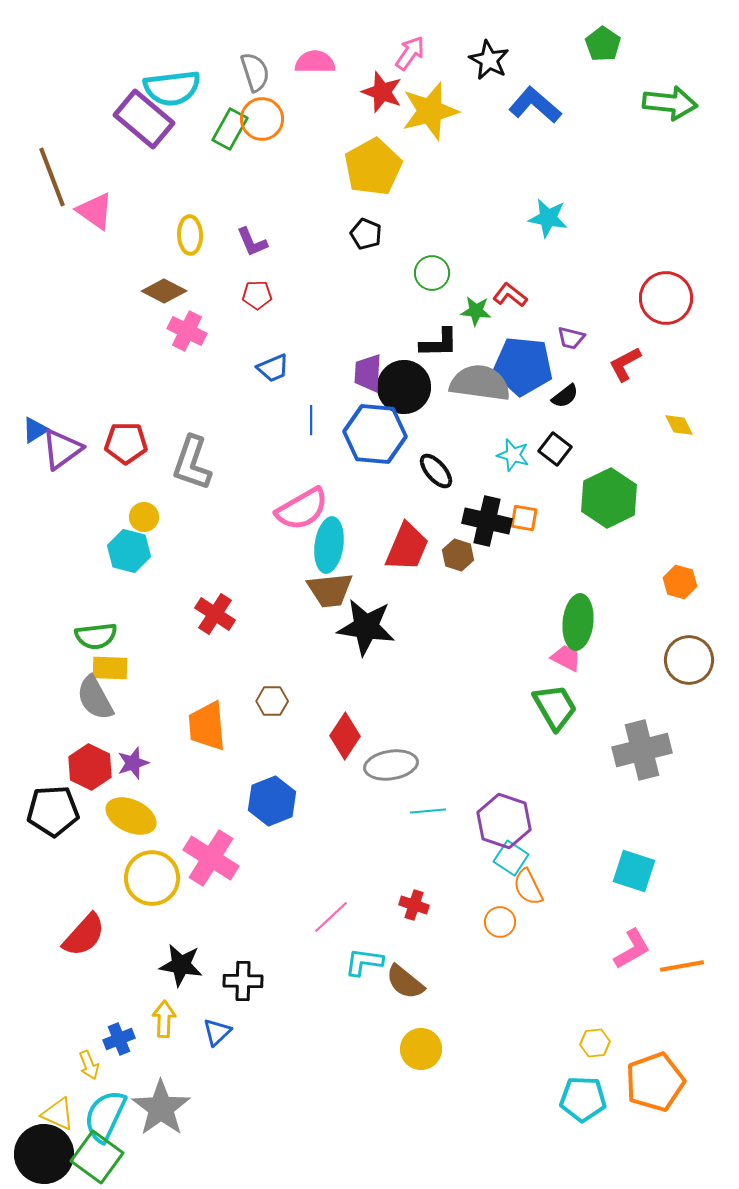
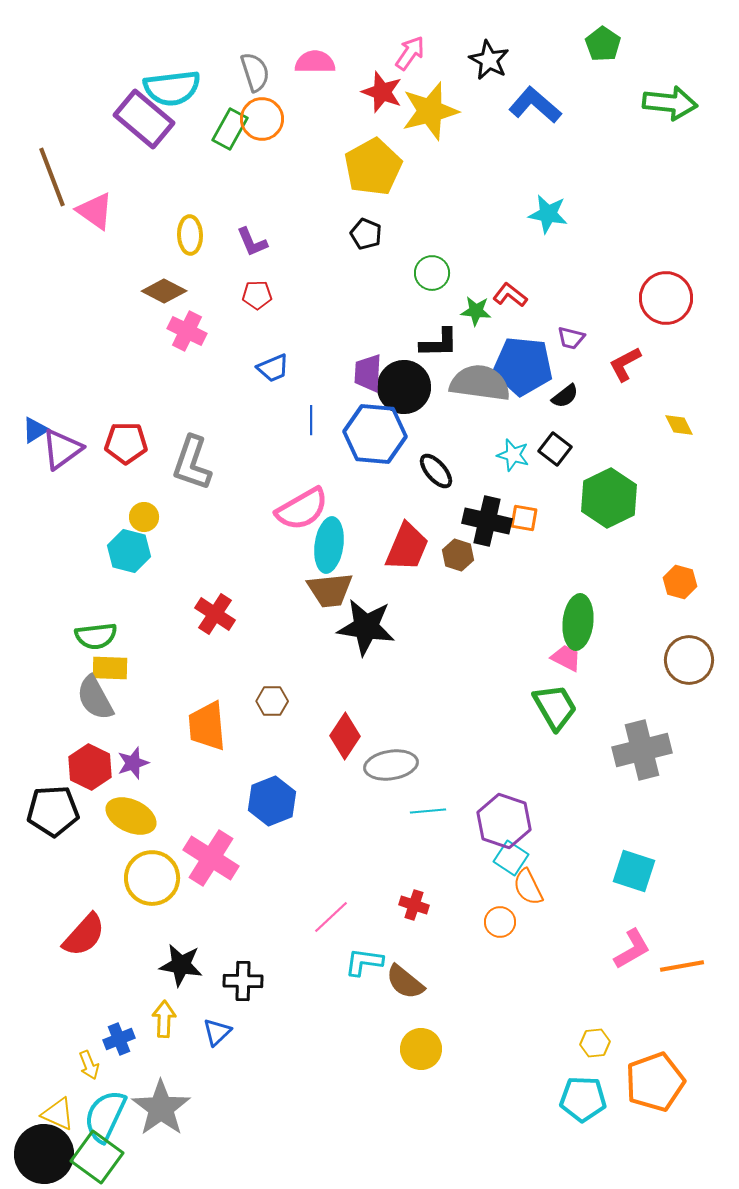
cyan star at (548, 218): moved 4 px up
